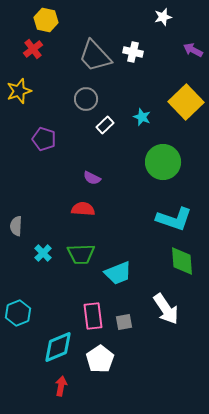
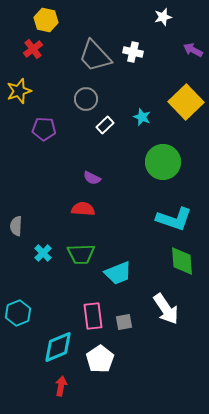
purple pentagon: moved 10 px up; rotated 15 degrees counterclockwise
